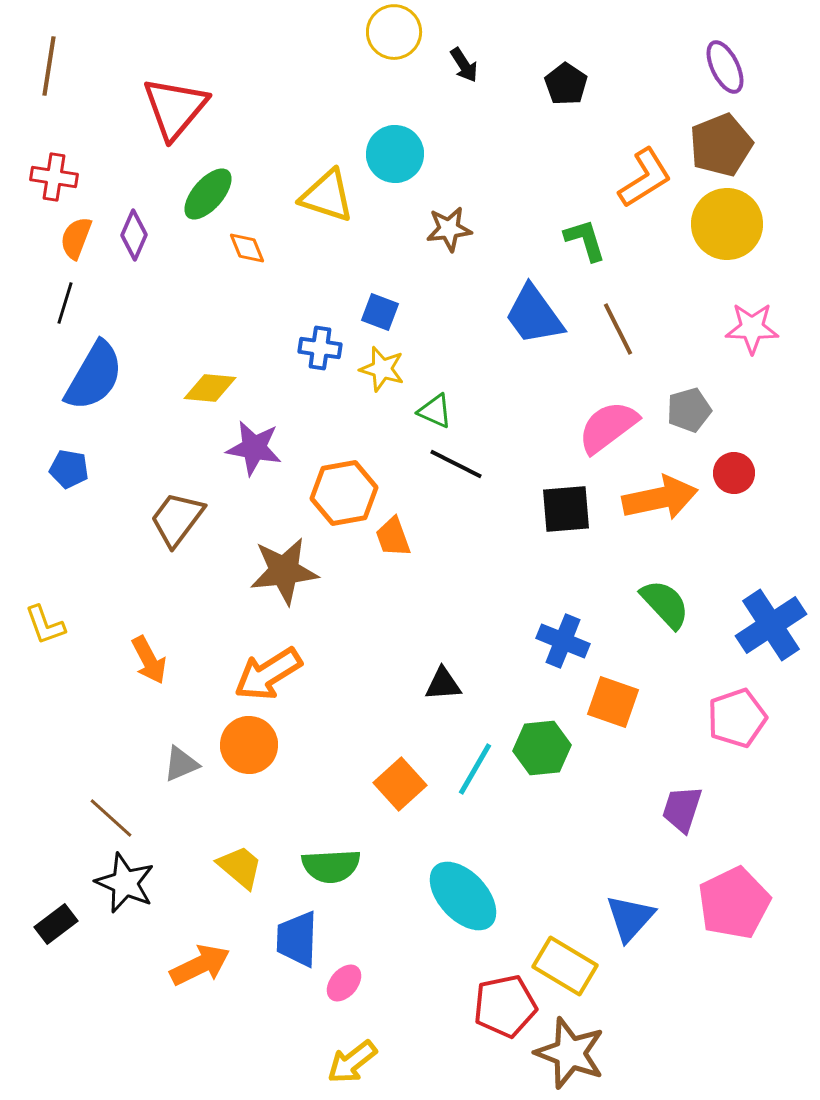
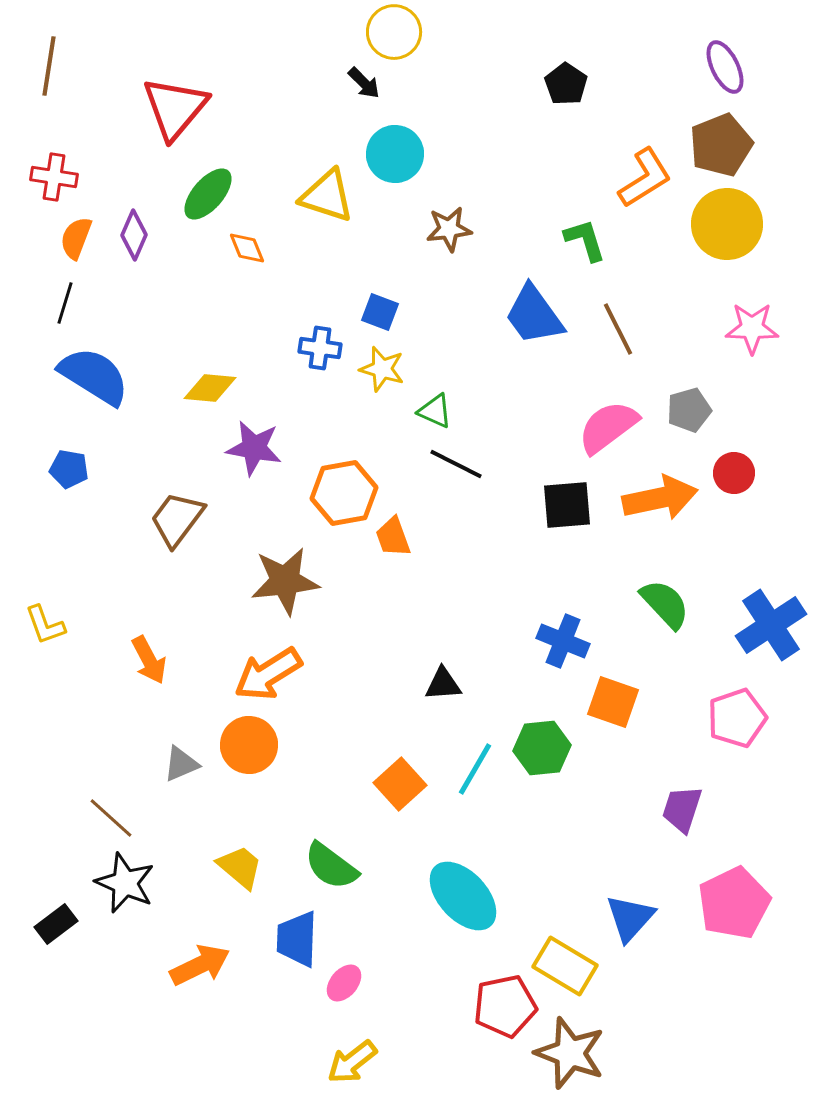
black arrow at (464, 65): moved 100 px left, 18 px down; rotated 12 degrees counterclockwise
blue semicircle at (94, 376): rotated 88 degrees counterclockwise
black square at (566, 509): moved 1 px right, 4 px up
brown star at (284, 571): moved 1 px right, 10 px down
green semicircle at (331, 866): rotated 40 degrees clockwise
